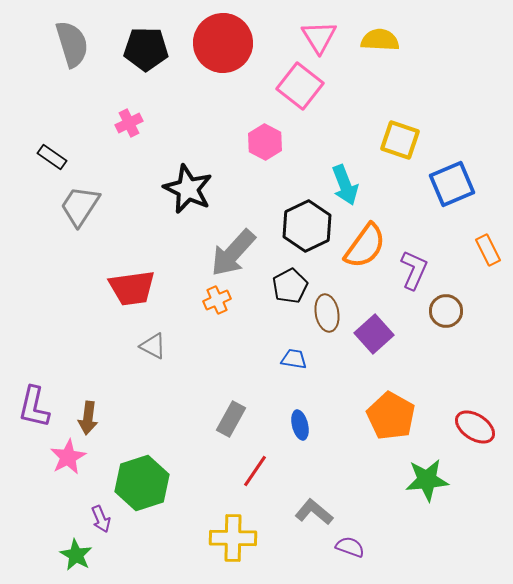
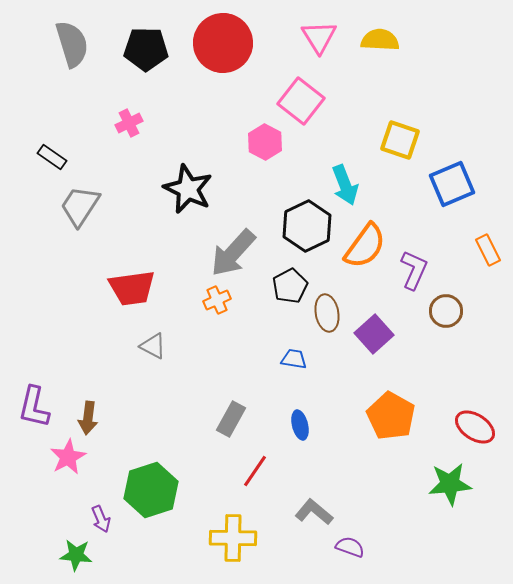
pink square at (300, 86): moved 1 px right, 15 px down
green star at (427, 480): moved 23 px right, 4 px down
green hexagon at (142, 483): moved 9 px right, 7 px down
green star at (76, 555): rotated 24 degrees counterclockwise
